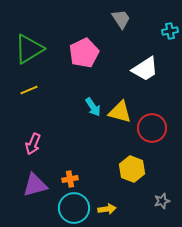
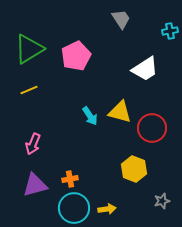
pink pentagon: moved 8 px left, 3 px down
cyan arrow: moved 3 px left, 9 px down
yellow hexagon: moved 2 px right
